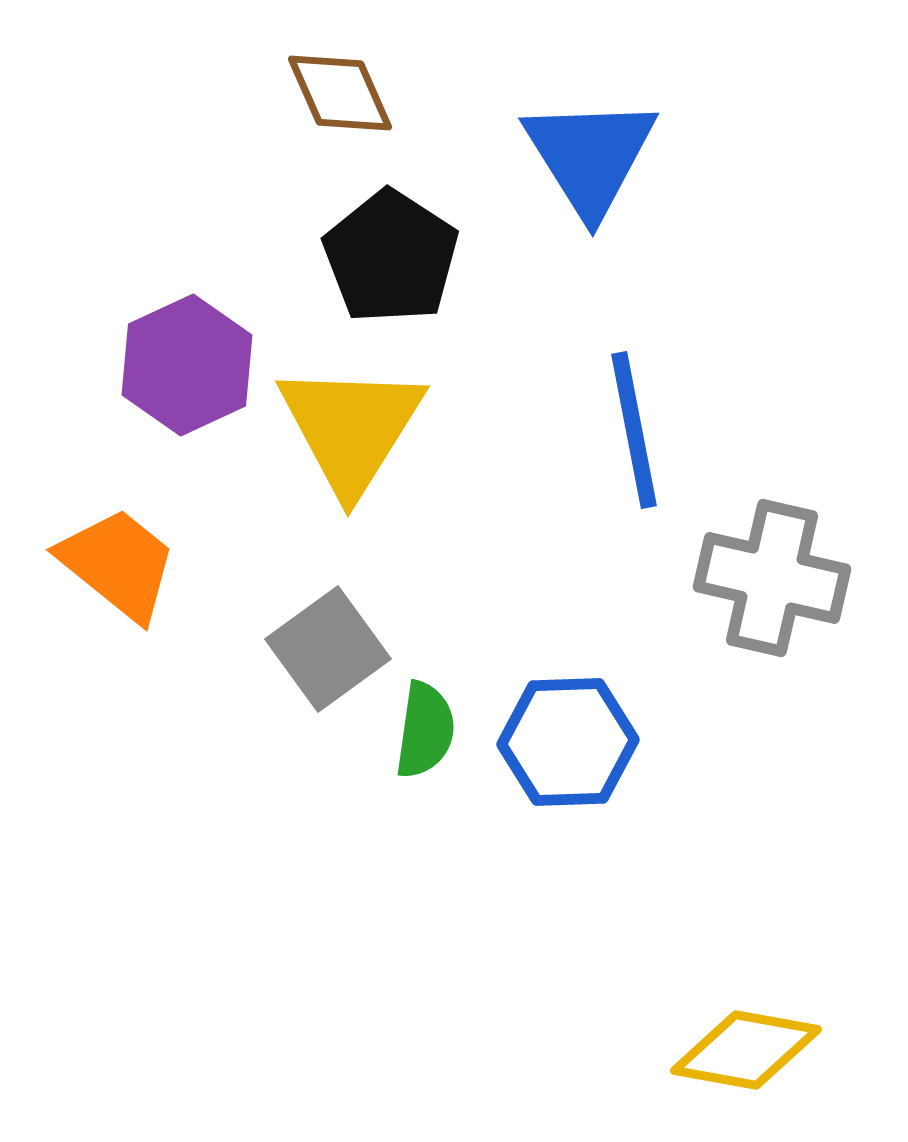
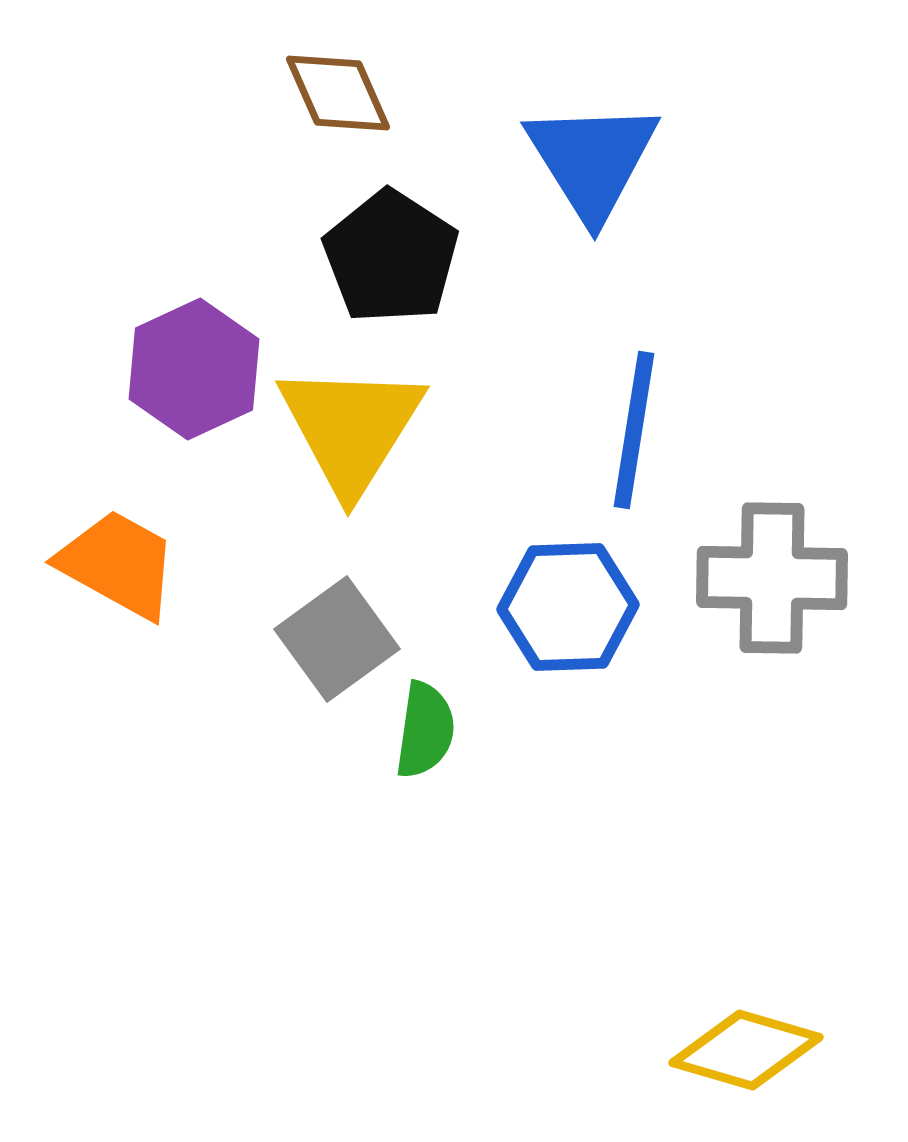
brown diamond: moved 2 px left
blue triangle: moved 2 px right, 4 px down
purple hexagon: moved 7 px right, 4 px down
blue line: rotated 20 degrees clockwise
orange trapezoid: rotated 10 degrees counterclockwise
gray cross: rotated 12 degrees counterclockwise
gray square: moved 9 px right, 10 px up
blue hexagon: moved 135 px up
yellow diamond: rotated 6 degrees clockwise
